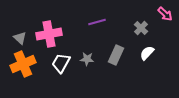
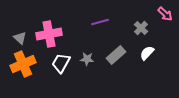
purple line: moved 3 px right
gray rectangle: rotated 24 degrees clockwise
